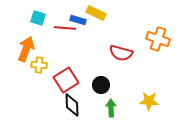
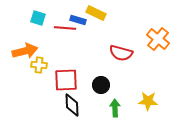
orange cross: rotated 20 degrees clockwise
orange arrow: moved 1 px left, 2 px down; rotated 55 degrees clockwise
red square: rotated 30 degrees clockwise
yellow star: moved 1 px left
green arrow: moved 4 px right
